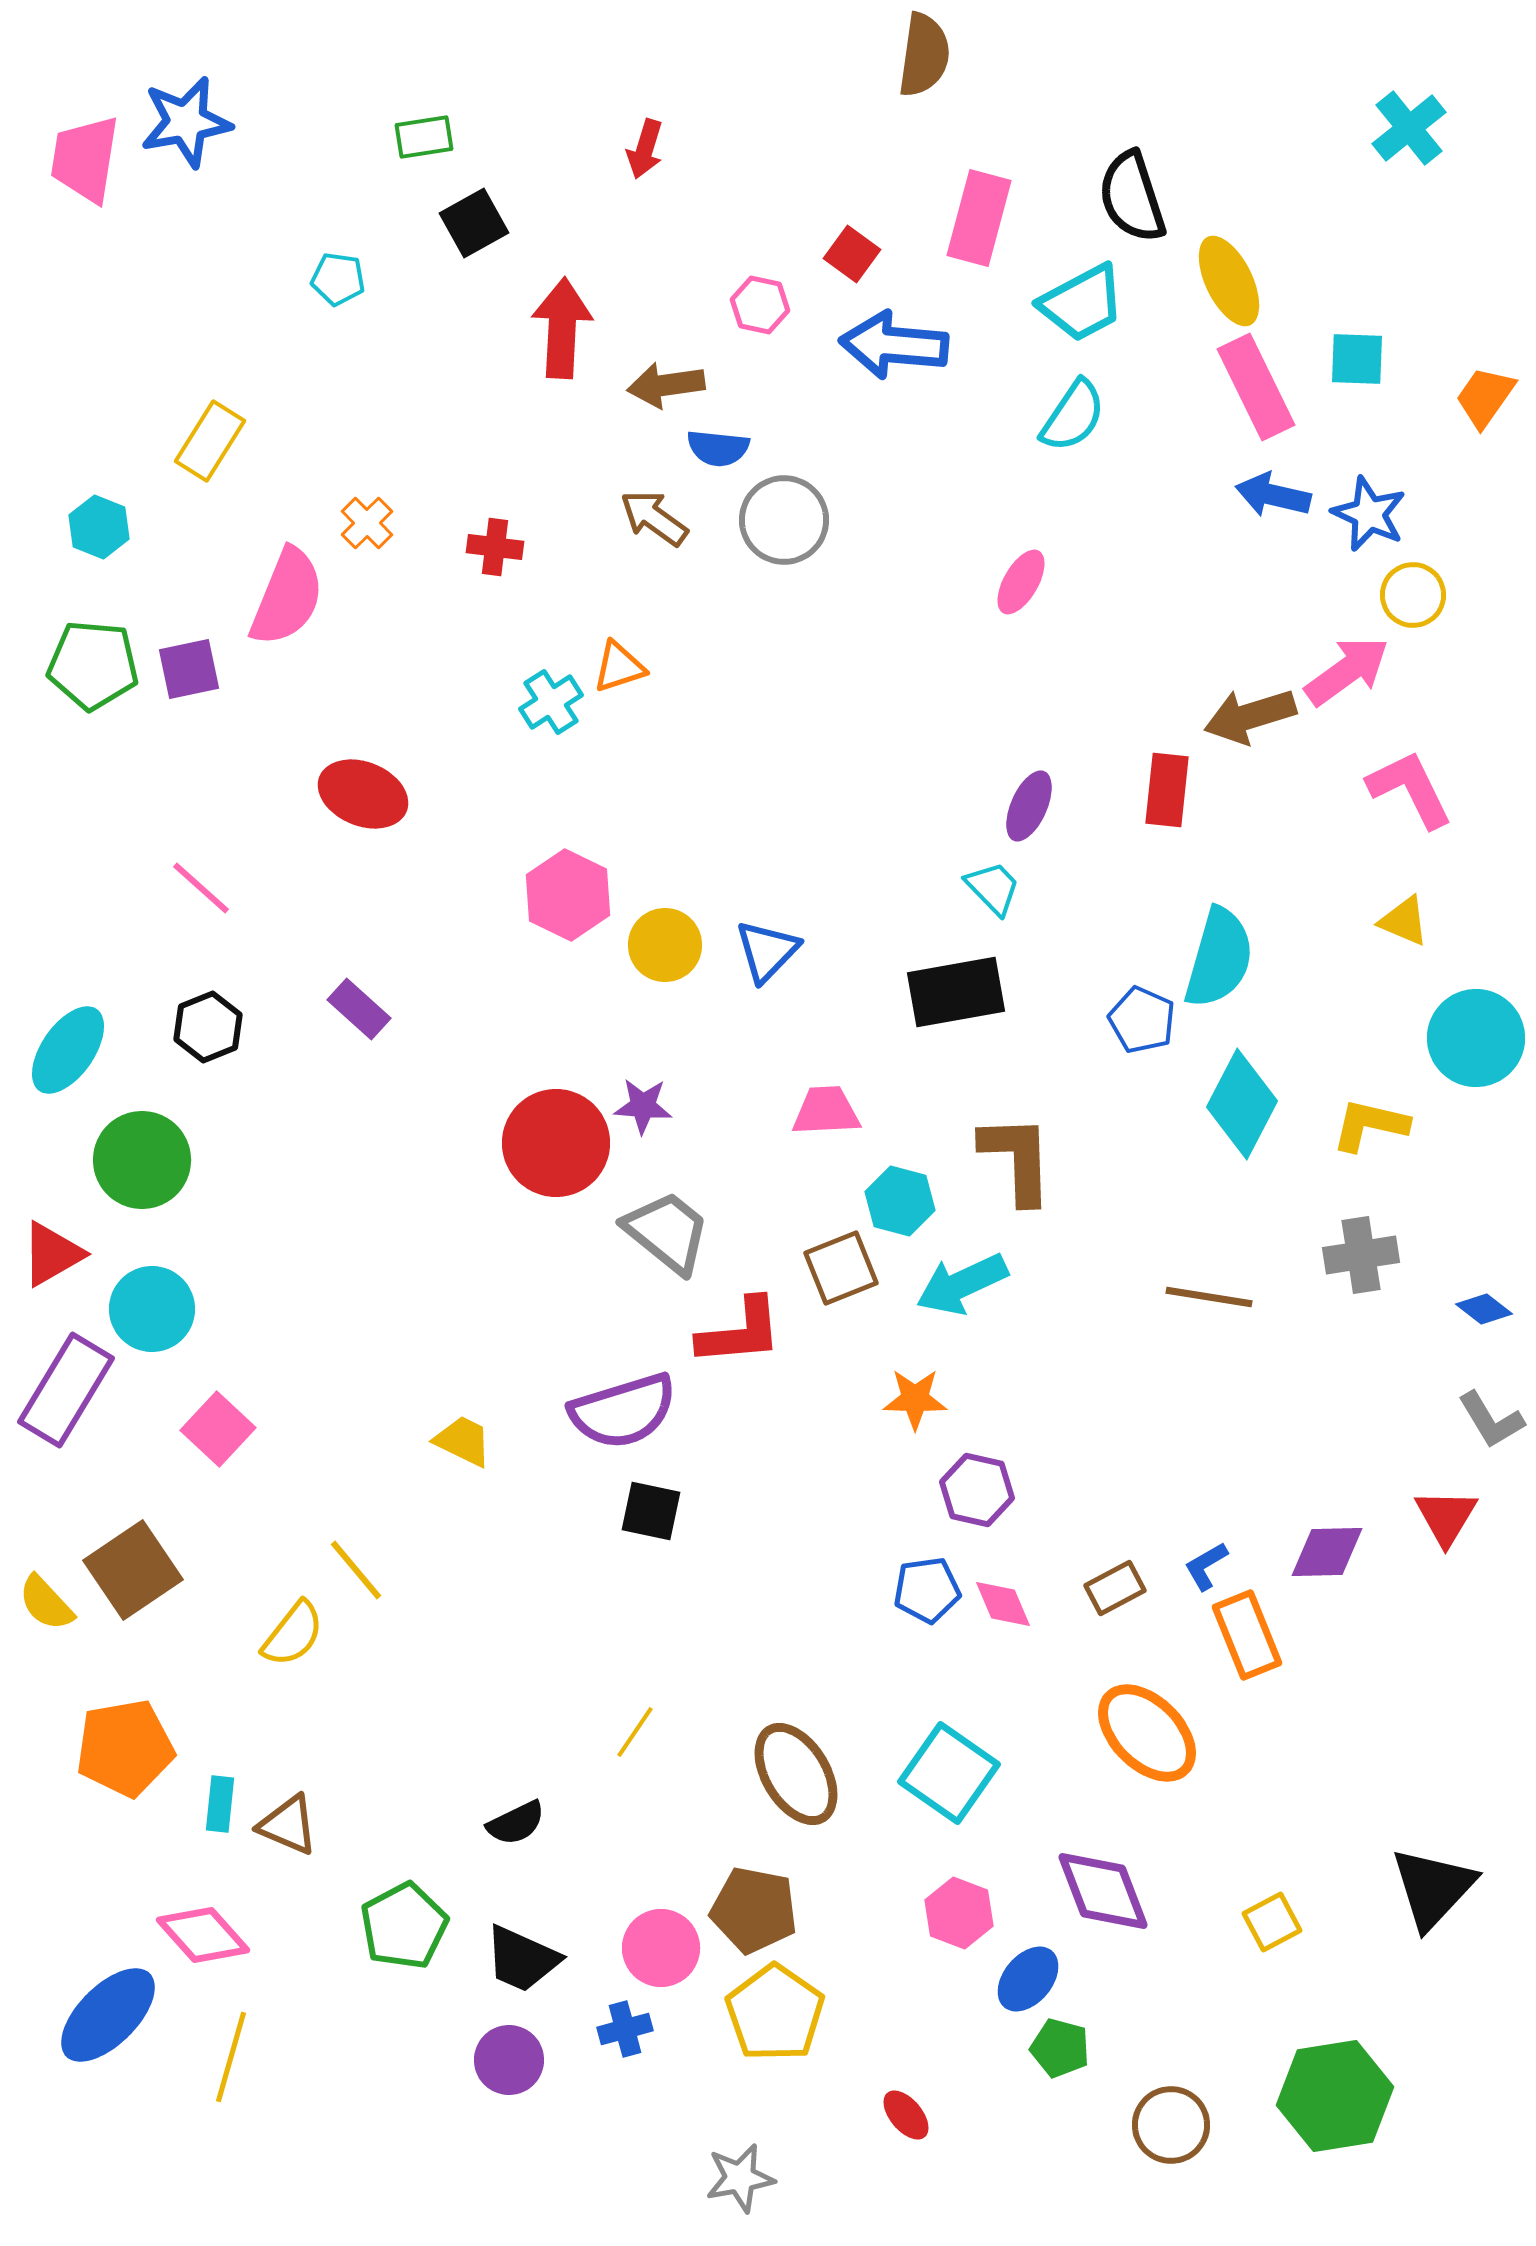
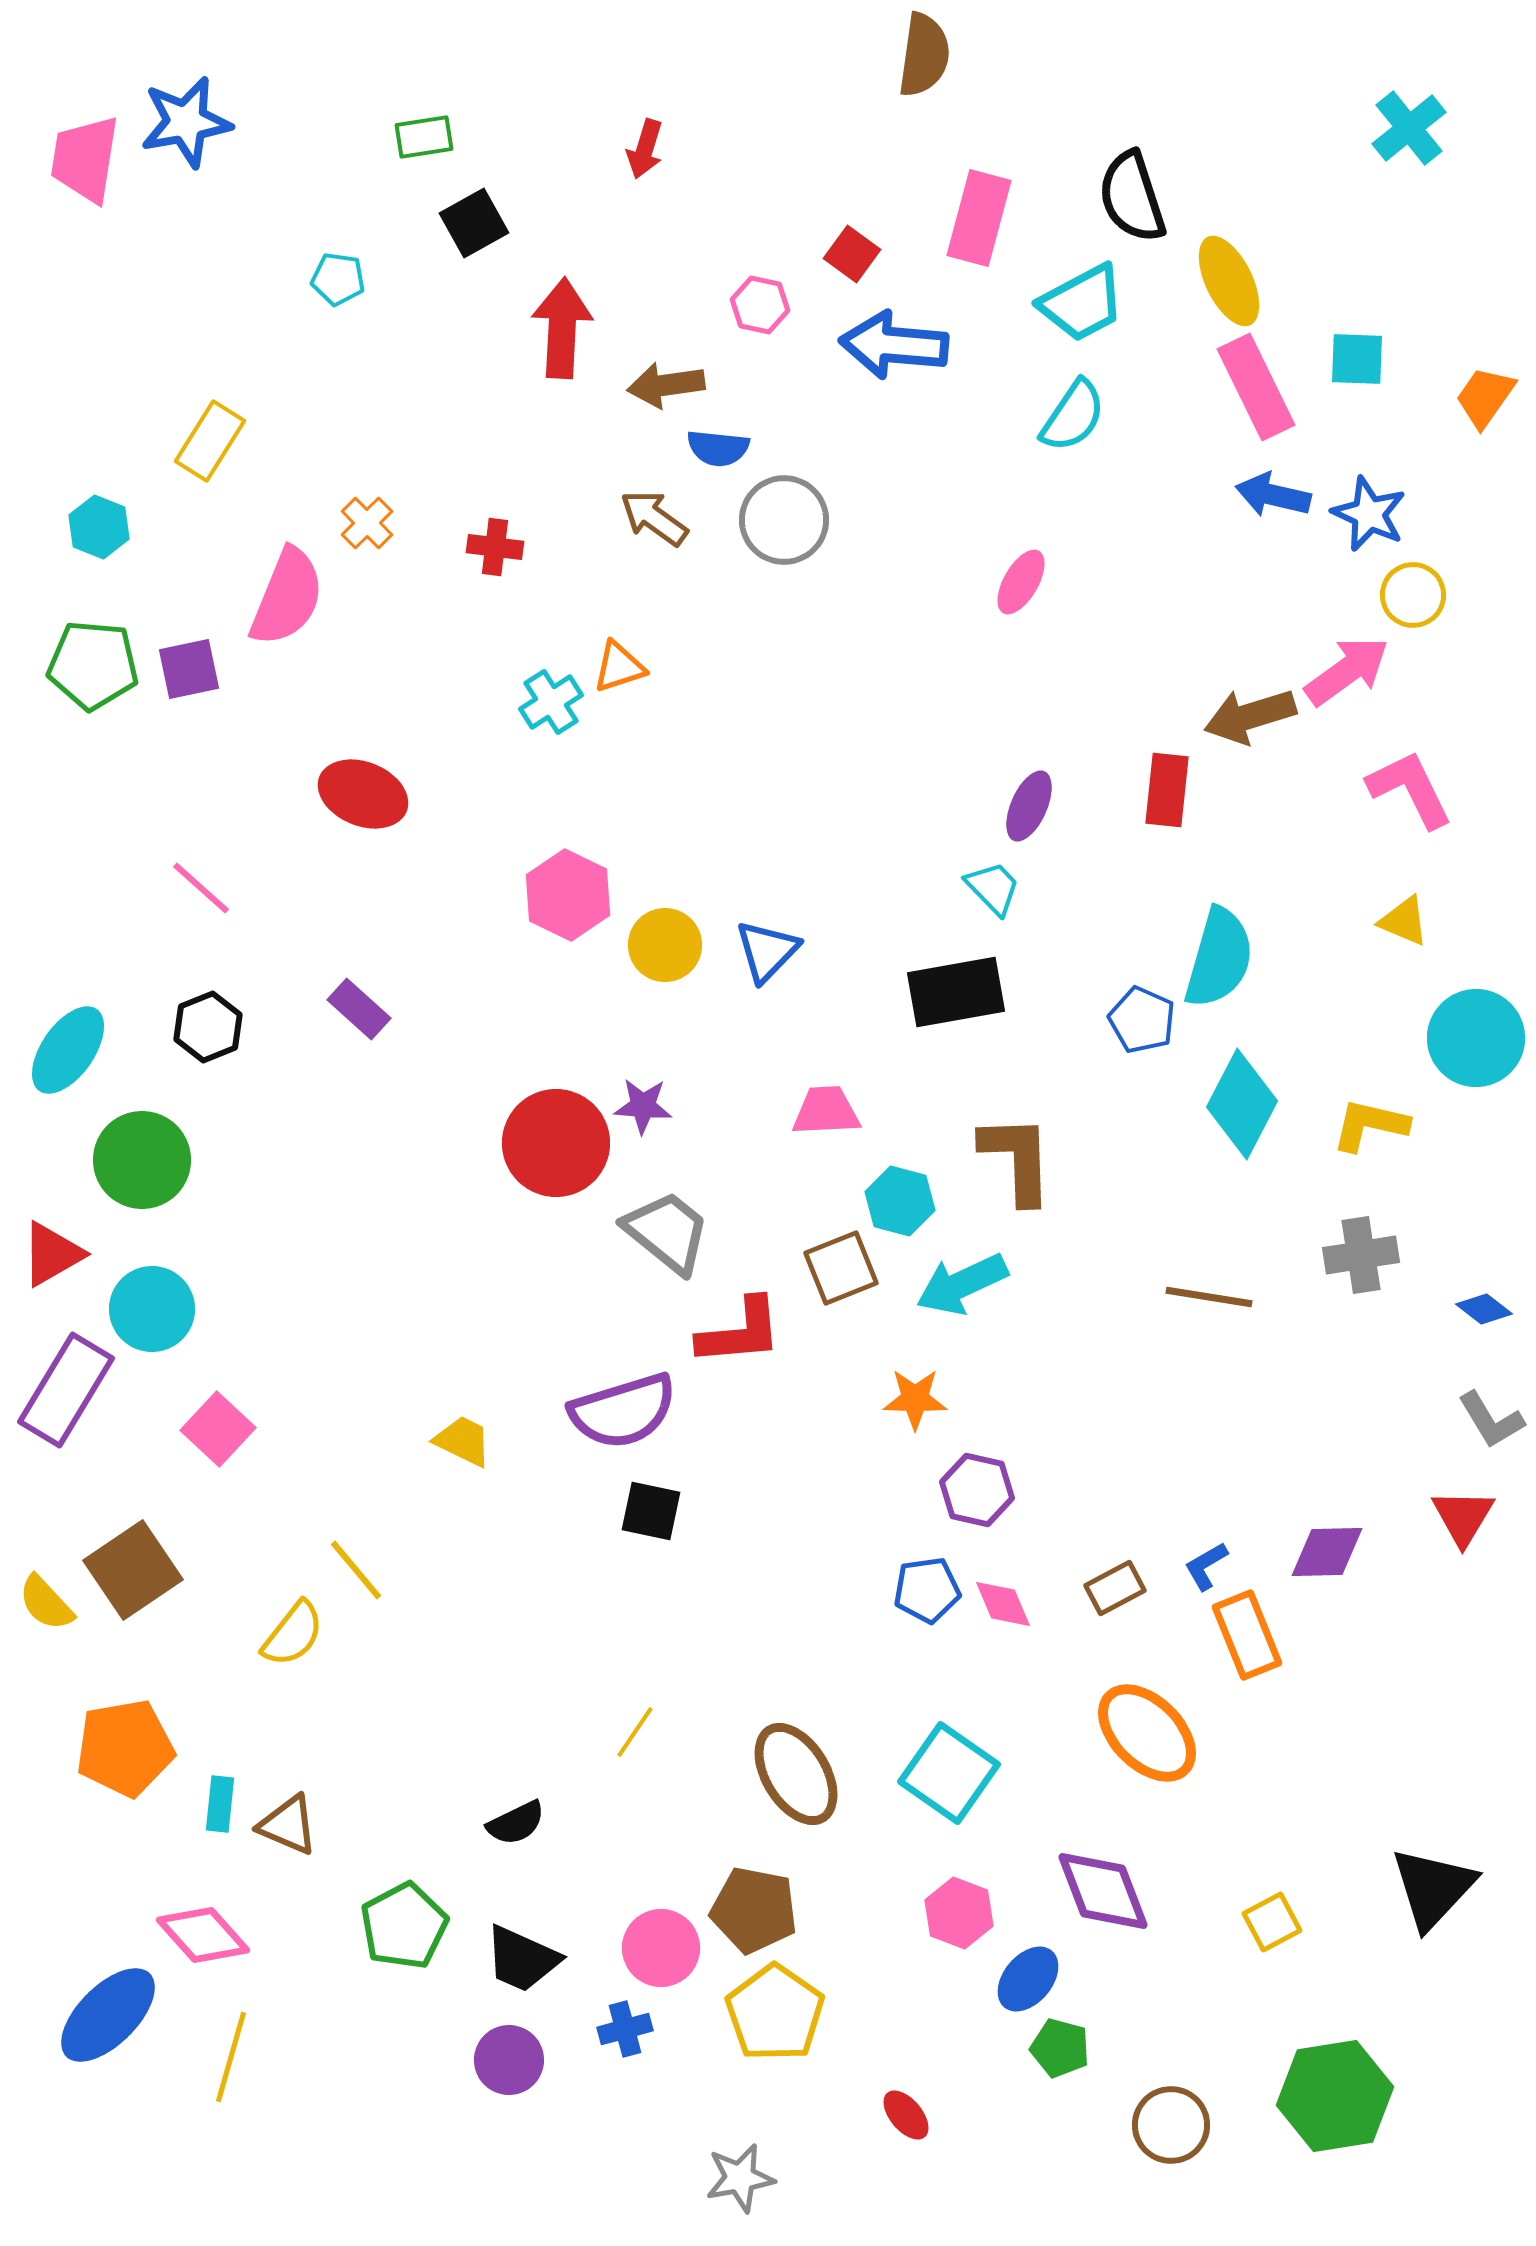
red triangle at (1446, 1517): moved 17 px right
